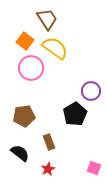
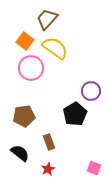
brown trapezoid: rotated 105 degrees counterclockwise
